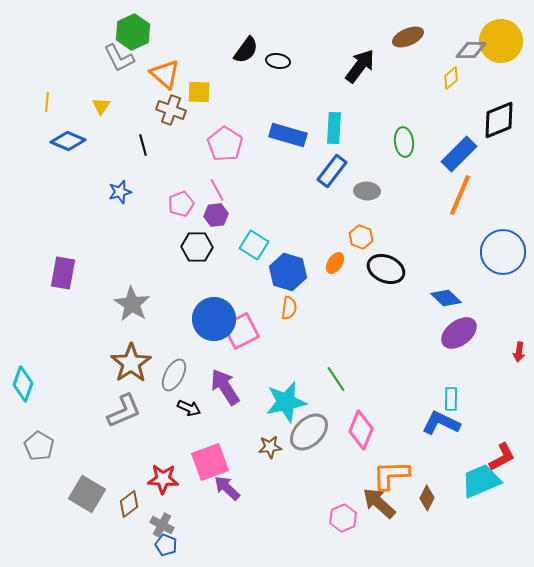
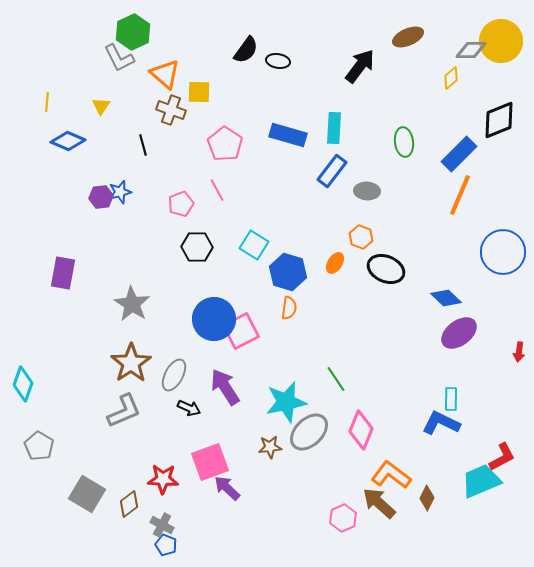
purple hexagon at (216, 215): moved 115 px left, 18 px up
orange L-shape at (391, 475): rotated 39 degrees clockwise
